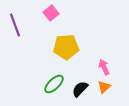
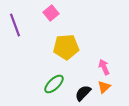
black semicircle: moved 3 px right, 4 px down
